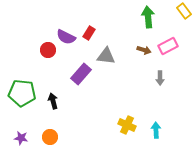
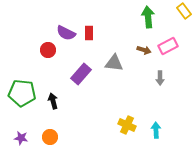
red rectangle: rotated 32 degrees counterclockwise
purple semicircle: moved 4 px up
gray triangle: moved 8 px right, 7 px down
